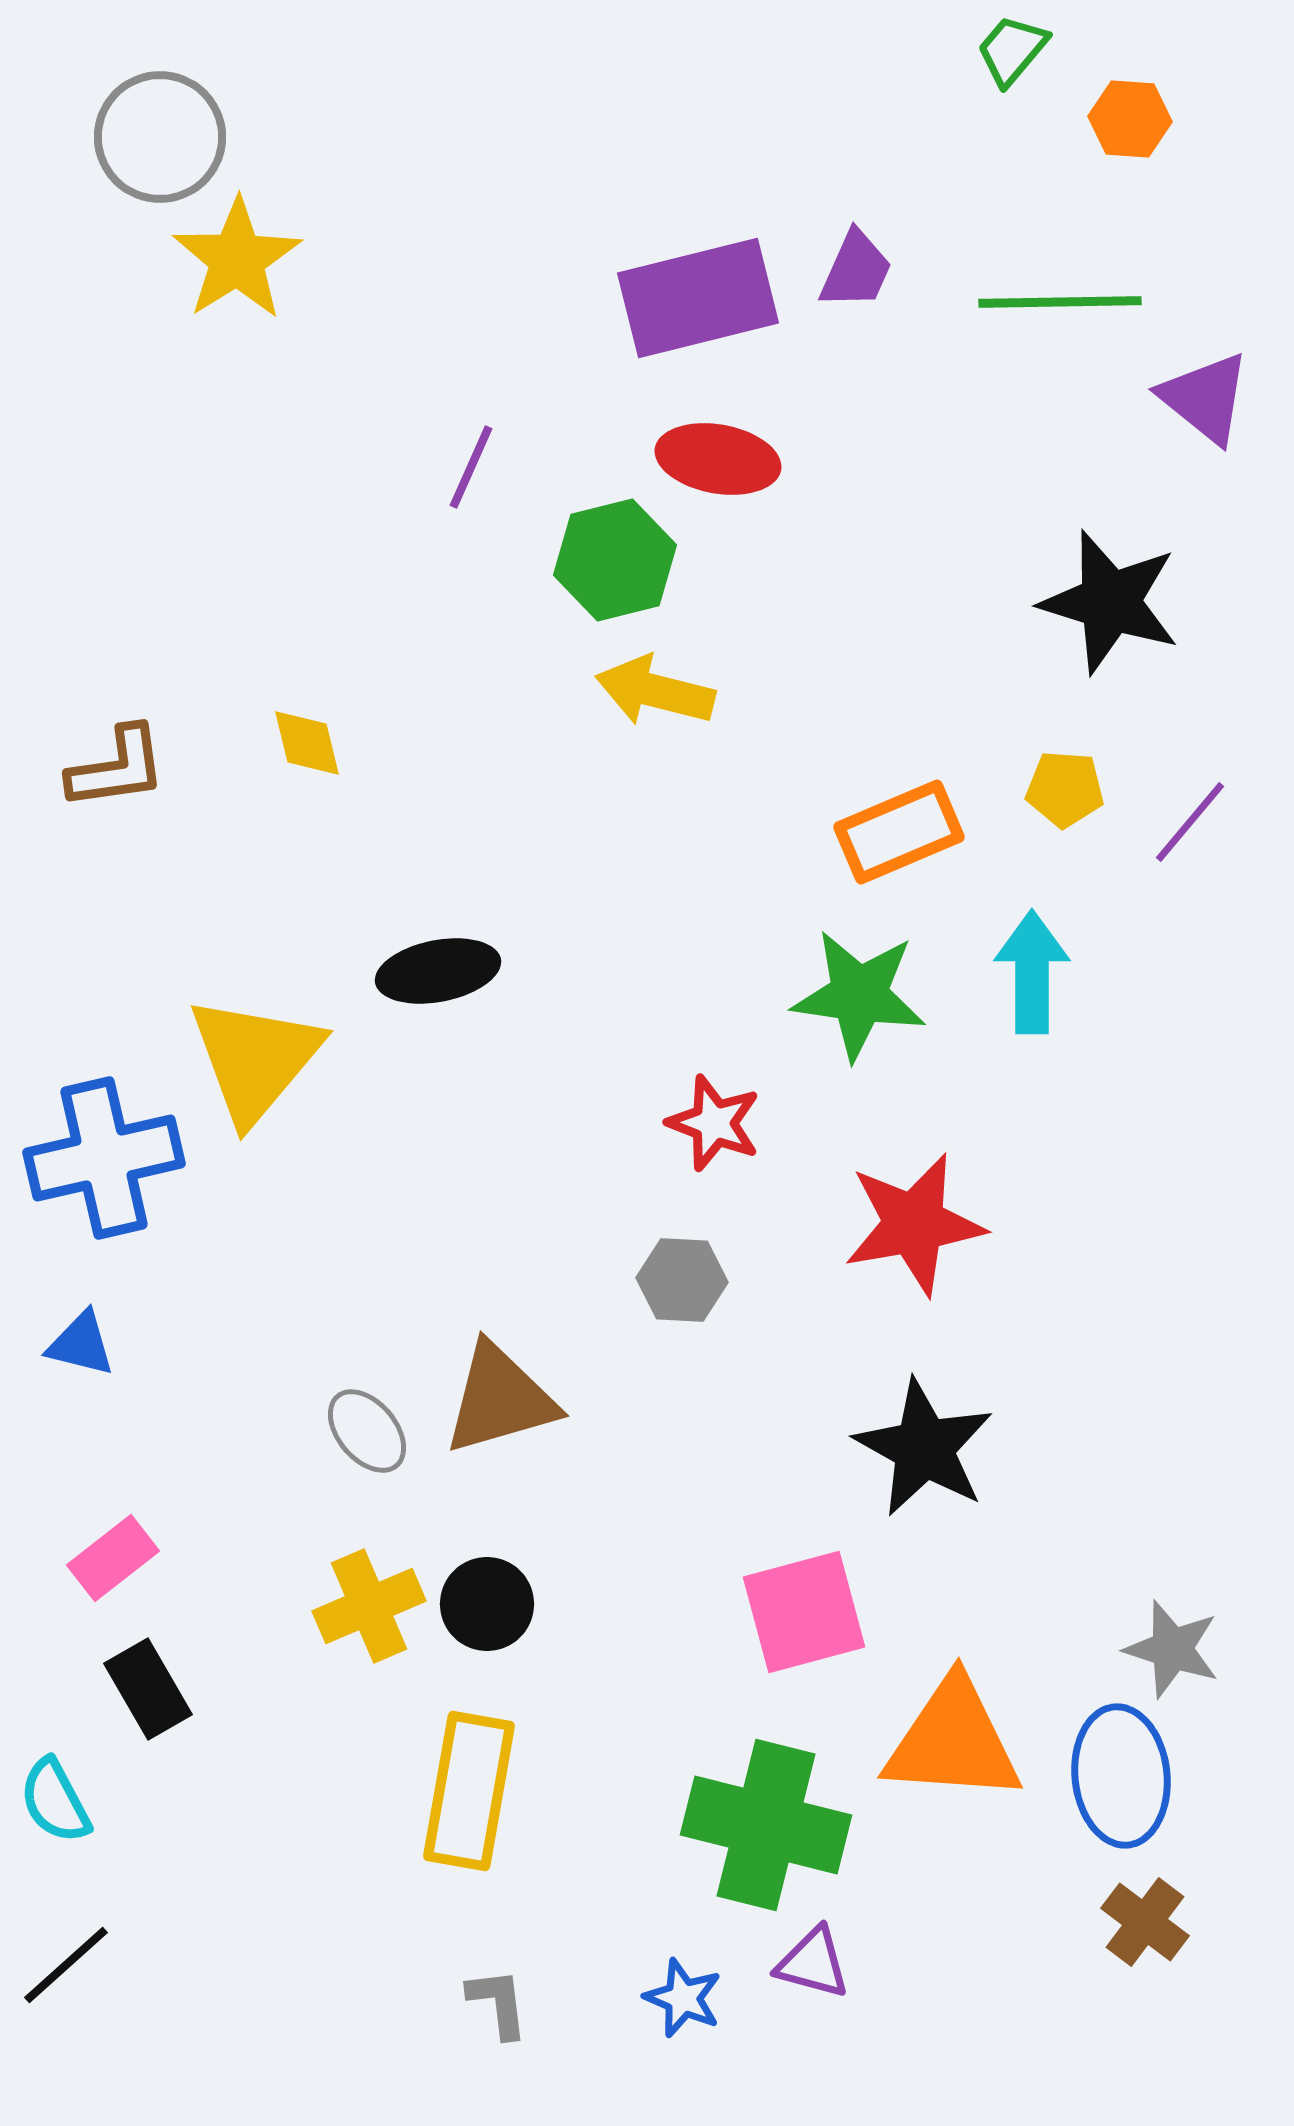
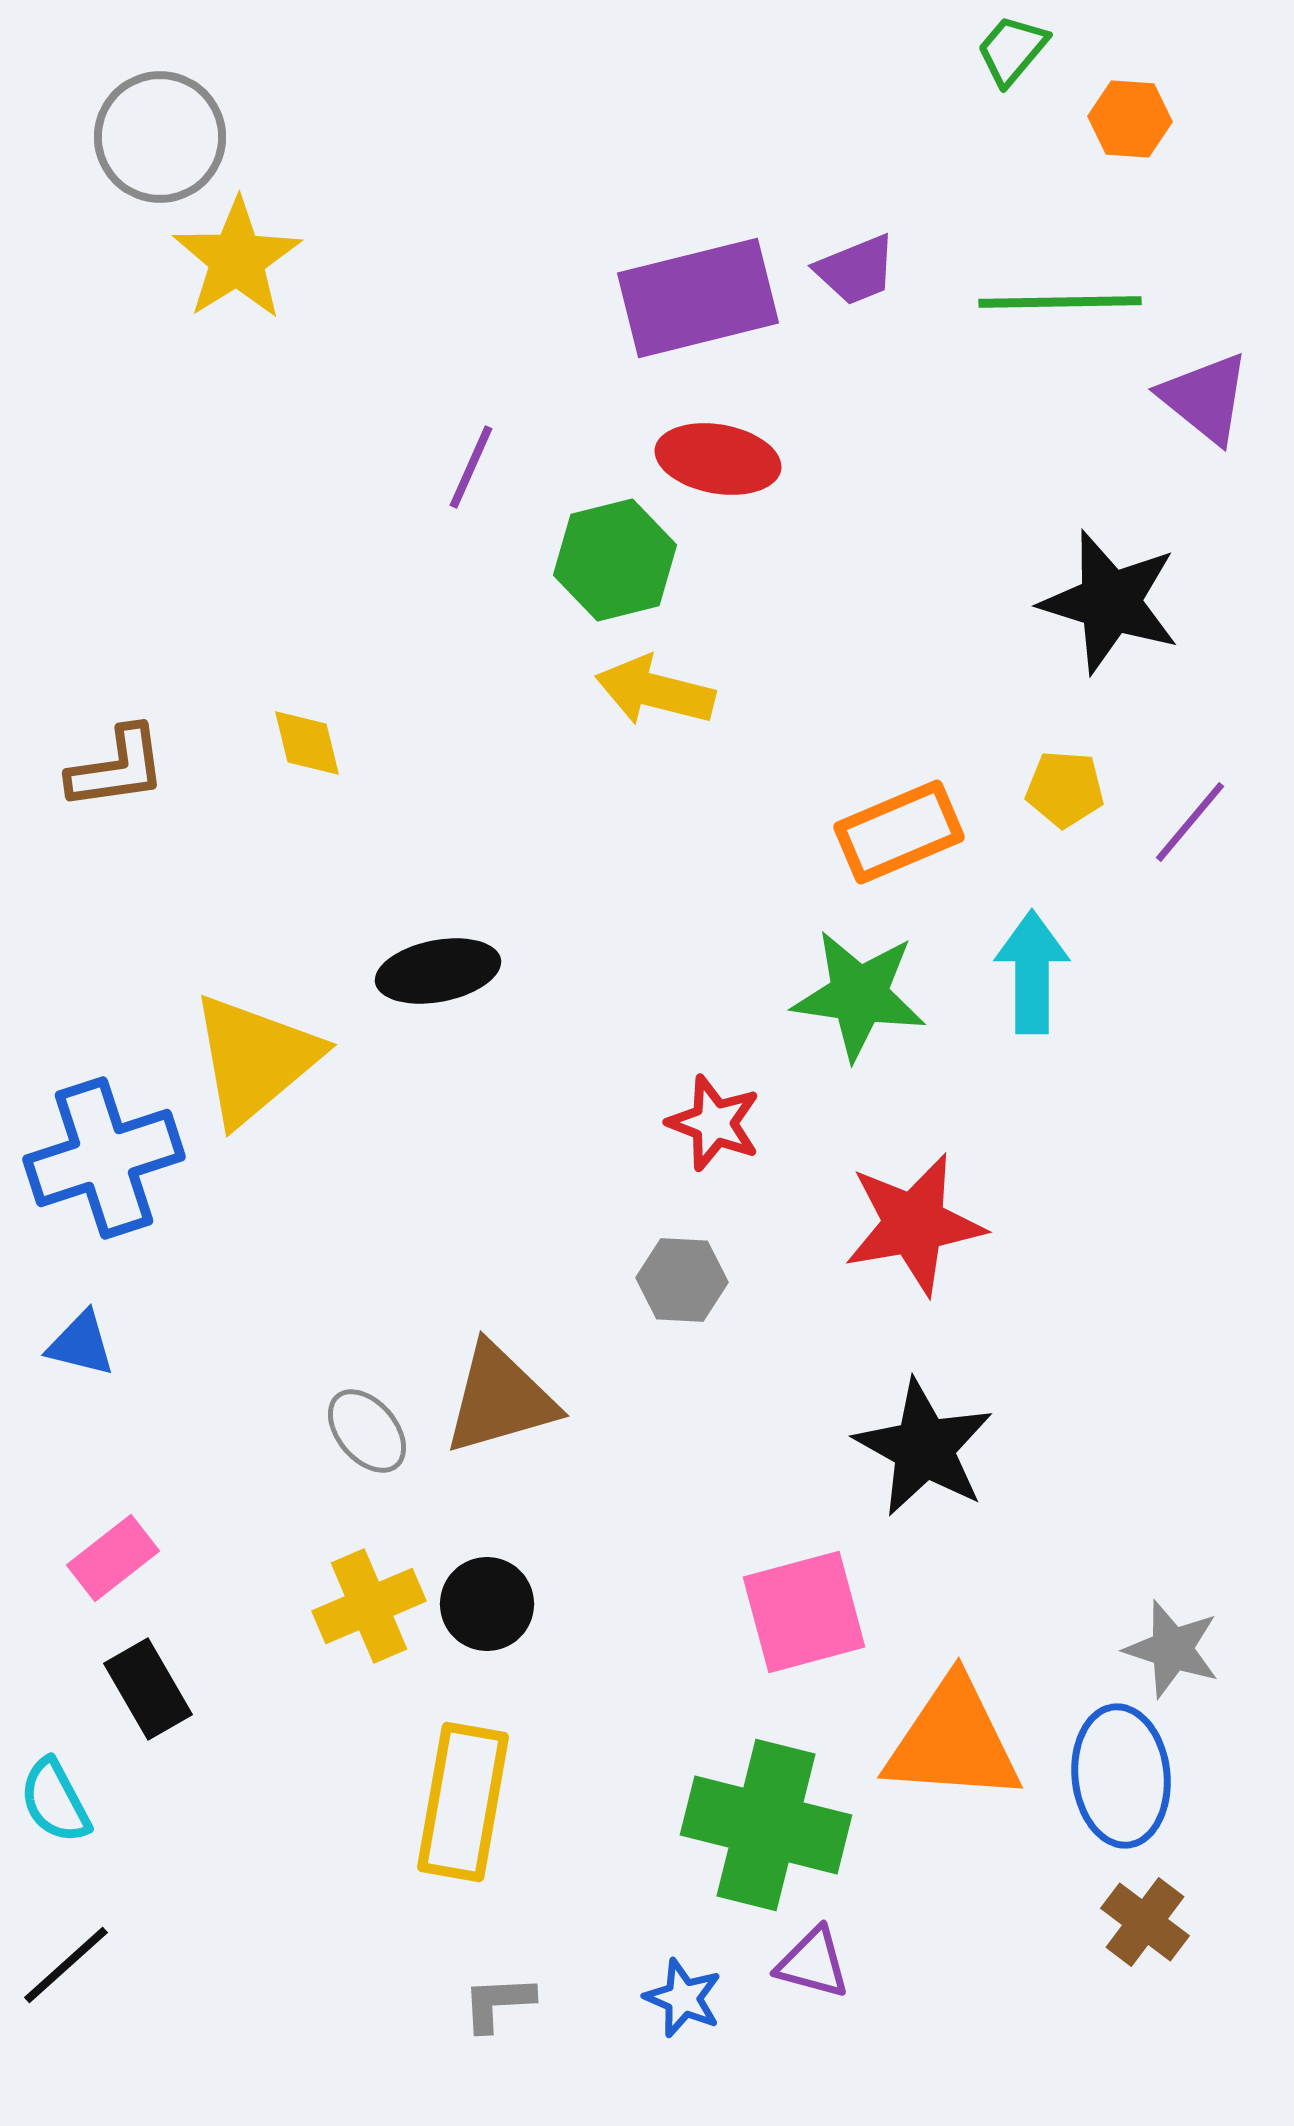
purple trapezoid at (856, 270): rotated 44 degrees clockwise
yellow triangle at (255, 1059): rotated 10 degrees clockwise
blue cross at (104, 1158): rotated 5 degrees counterclockwise
yellow rectangle at (469, 1791): moved 6 px left, 11 px down
gray L-shape at (498, 2003): rotated 86 degrees counterclockwise
